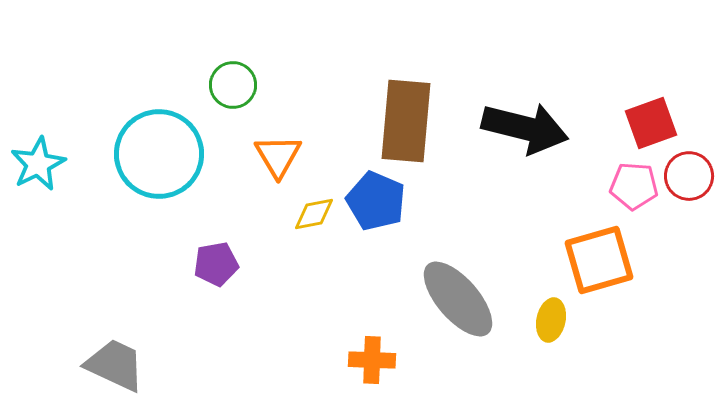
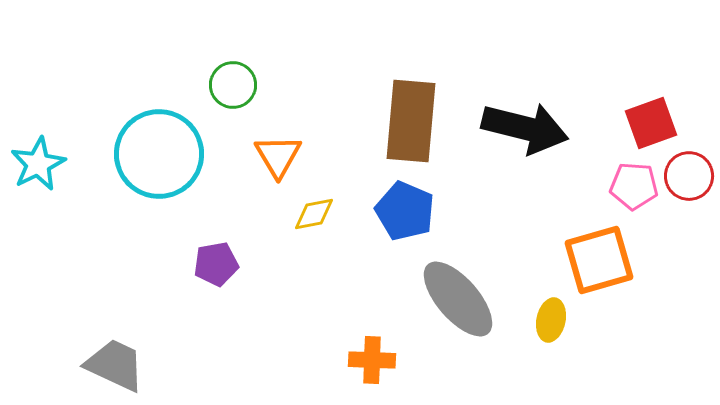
brown rectangle: moved 5 px right
blue pentagon: moved 29 px right, 10 px down
